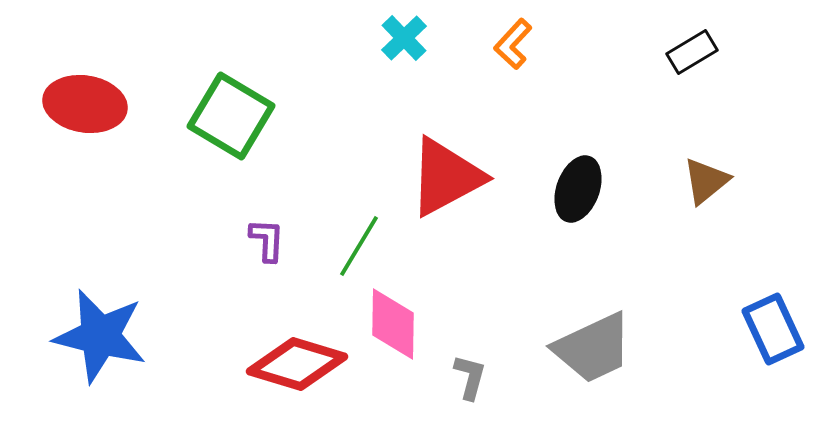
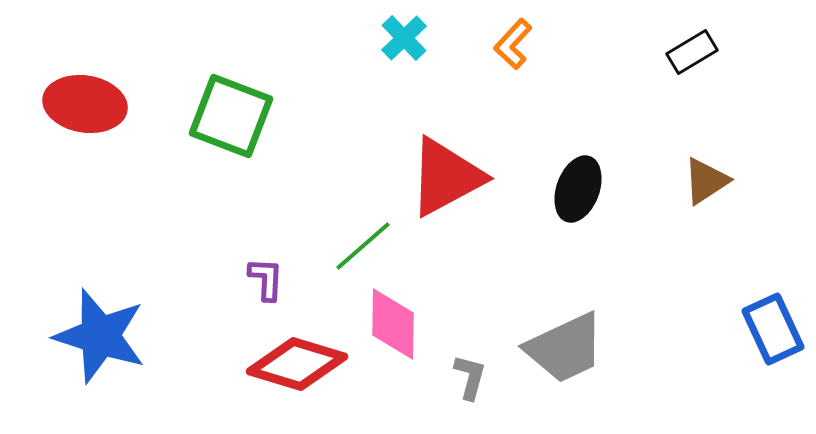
green square: rotated 10 degrees counterclockwise
brown triangle: rotated 6 degrees clockwise
purple L-shape: moved 1 px left, 39 px down
green line: moved 4 px right; rotated 18 degrees clockwise
blue star: rotated 4 degrees clockwise
gray trapezoid: moved 28 px left
